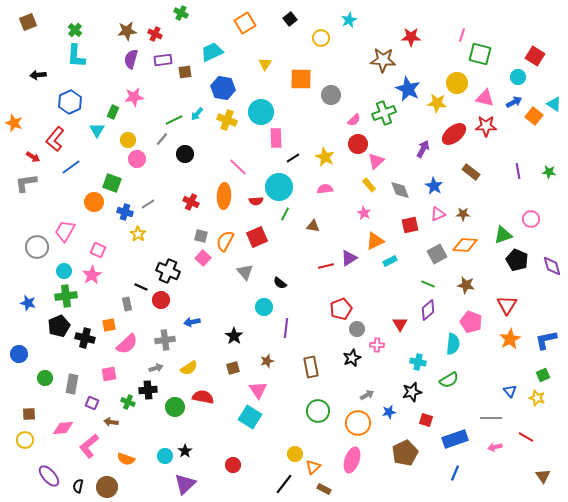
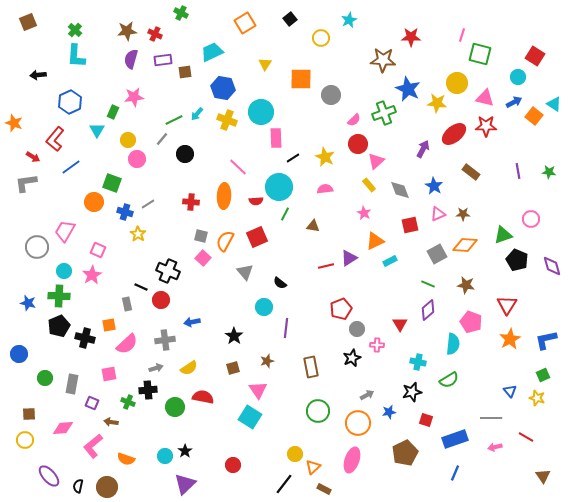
red cross at (191, 202): rotated 21 degrees counterclockwise
green cross at (66, 296): moved 7 px left; rotated 10 degrees clockwise
pink L-shape at (89, 446): moved 4 px right
